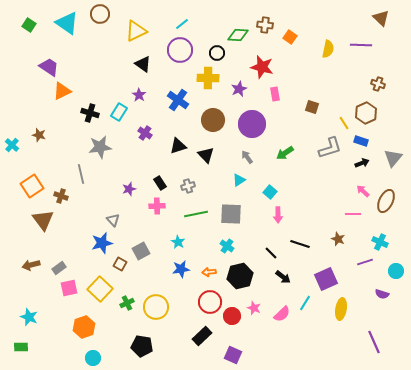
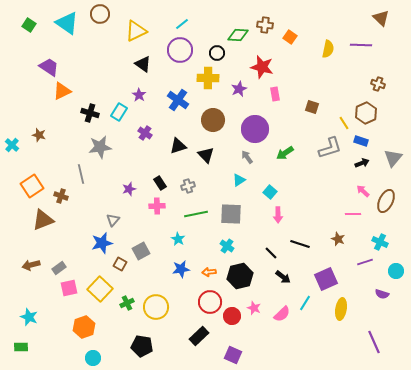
purple circle at (252, 124): moved 3 px right, 5 px down
brown triangle at (43, 220): rotated 45 degrees clockwise
gray triangle at (113, 220): rotated 24 degrees clockwise
cyan star at (178, 242): moved 3 px up
black rectangle at (202, 336): moved 3 px left
